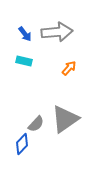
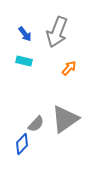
gray arrow: rotated 116 degrees clockwise
